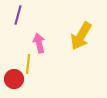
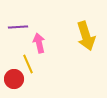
purple line: moved 12 px down; rotated 72 degrees clockwise
yellow arrow: moved 5 px right; rotated 48 degrees counterclockwise
yellow line: rotated 30 degrees counterclockwise
